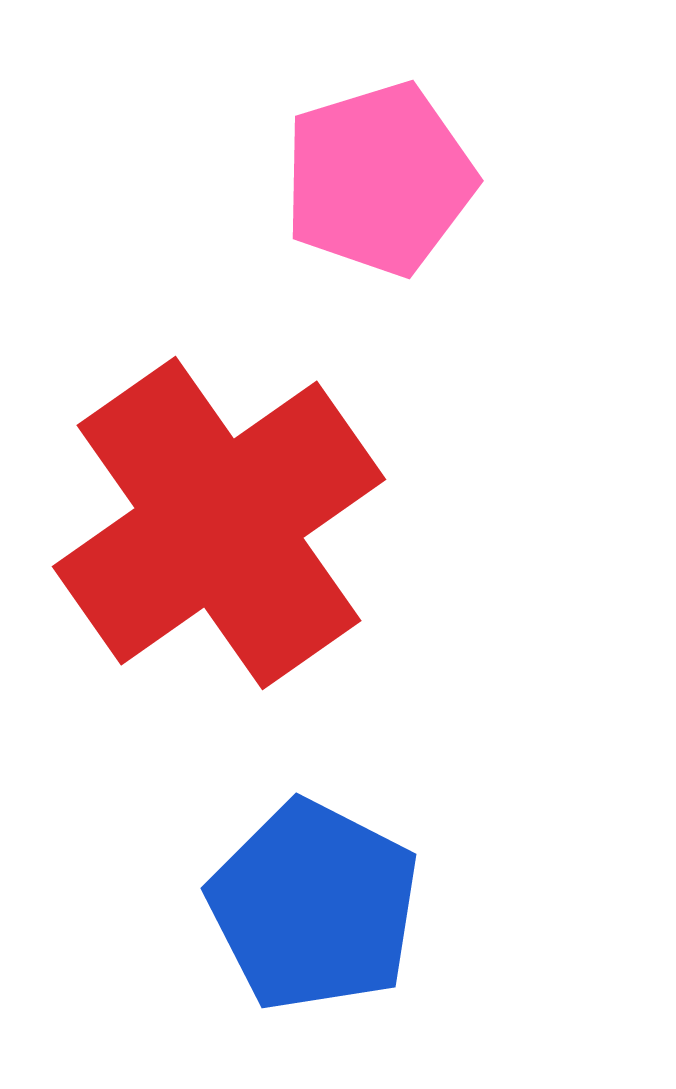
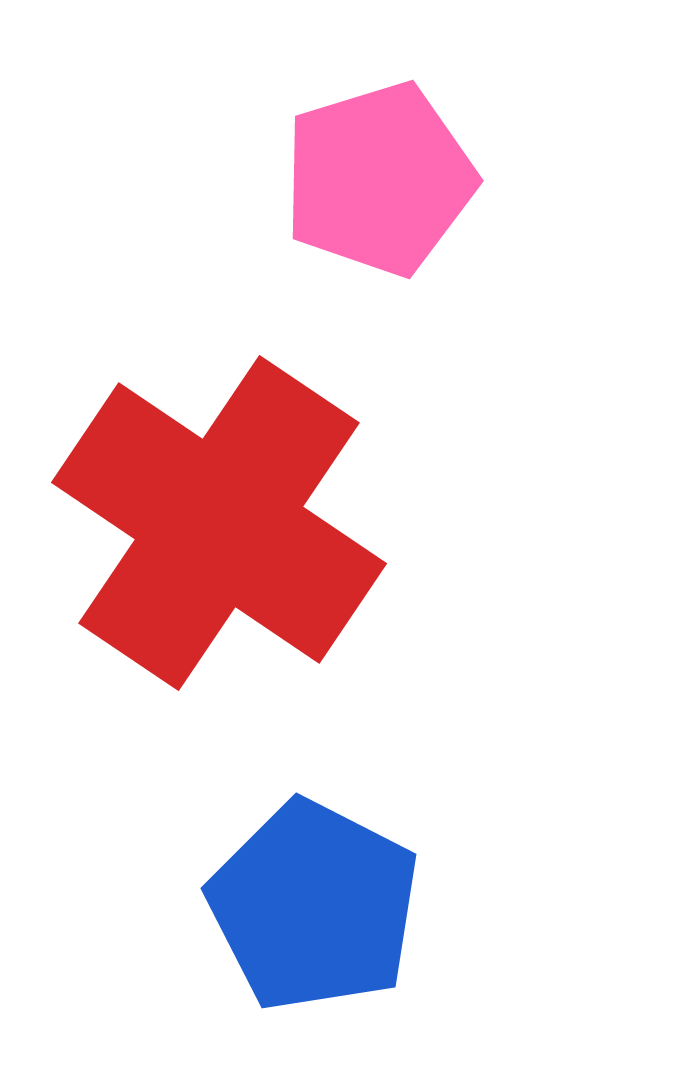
red cross: rotated 21 degrees counterclockwise
